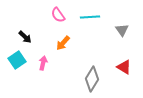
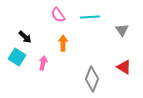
orange arrow: rotated 140 degrees clockwise
cyan square: moved 3 px up; rotated 24 degrees counterclockwise
gray diamond: rotated 10 degrees counterclockwise
